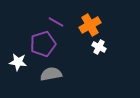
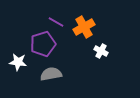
orange cross: moved 6 px left, 2 px down
white cross: moved 2 px right, 4 px down
